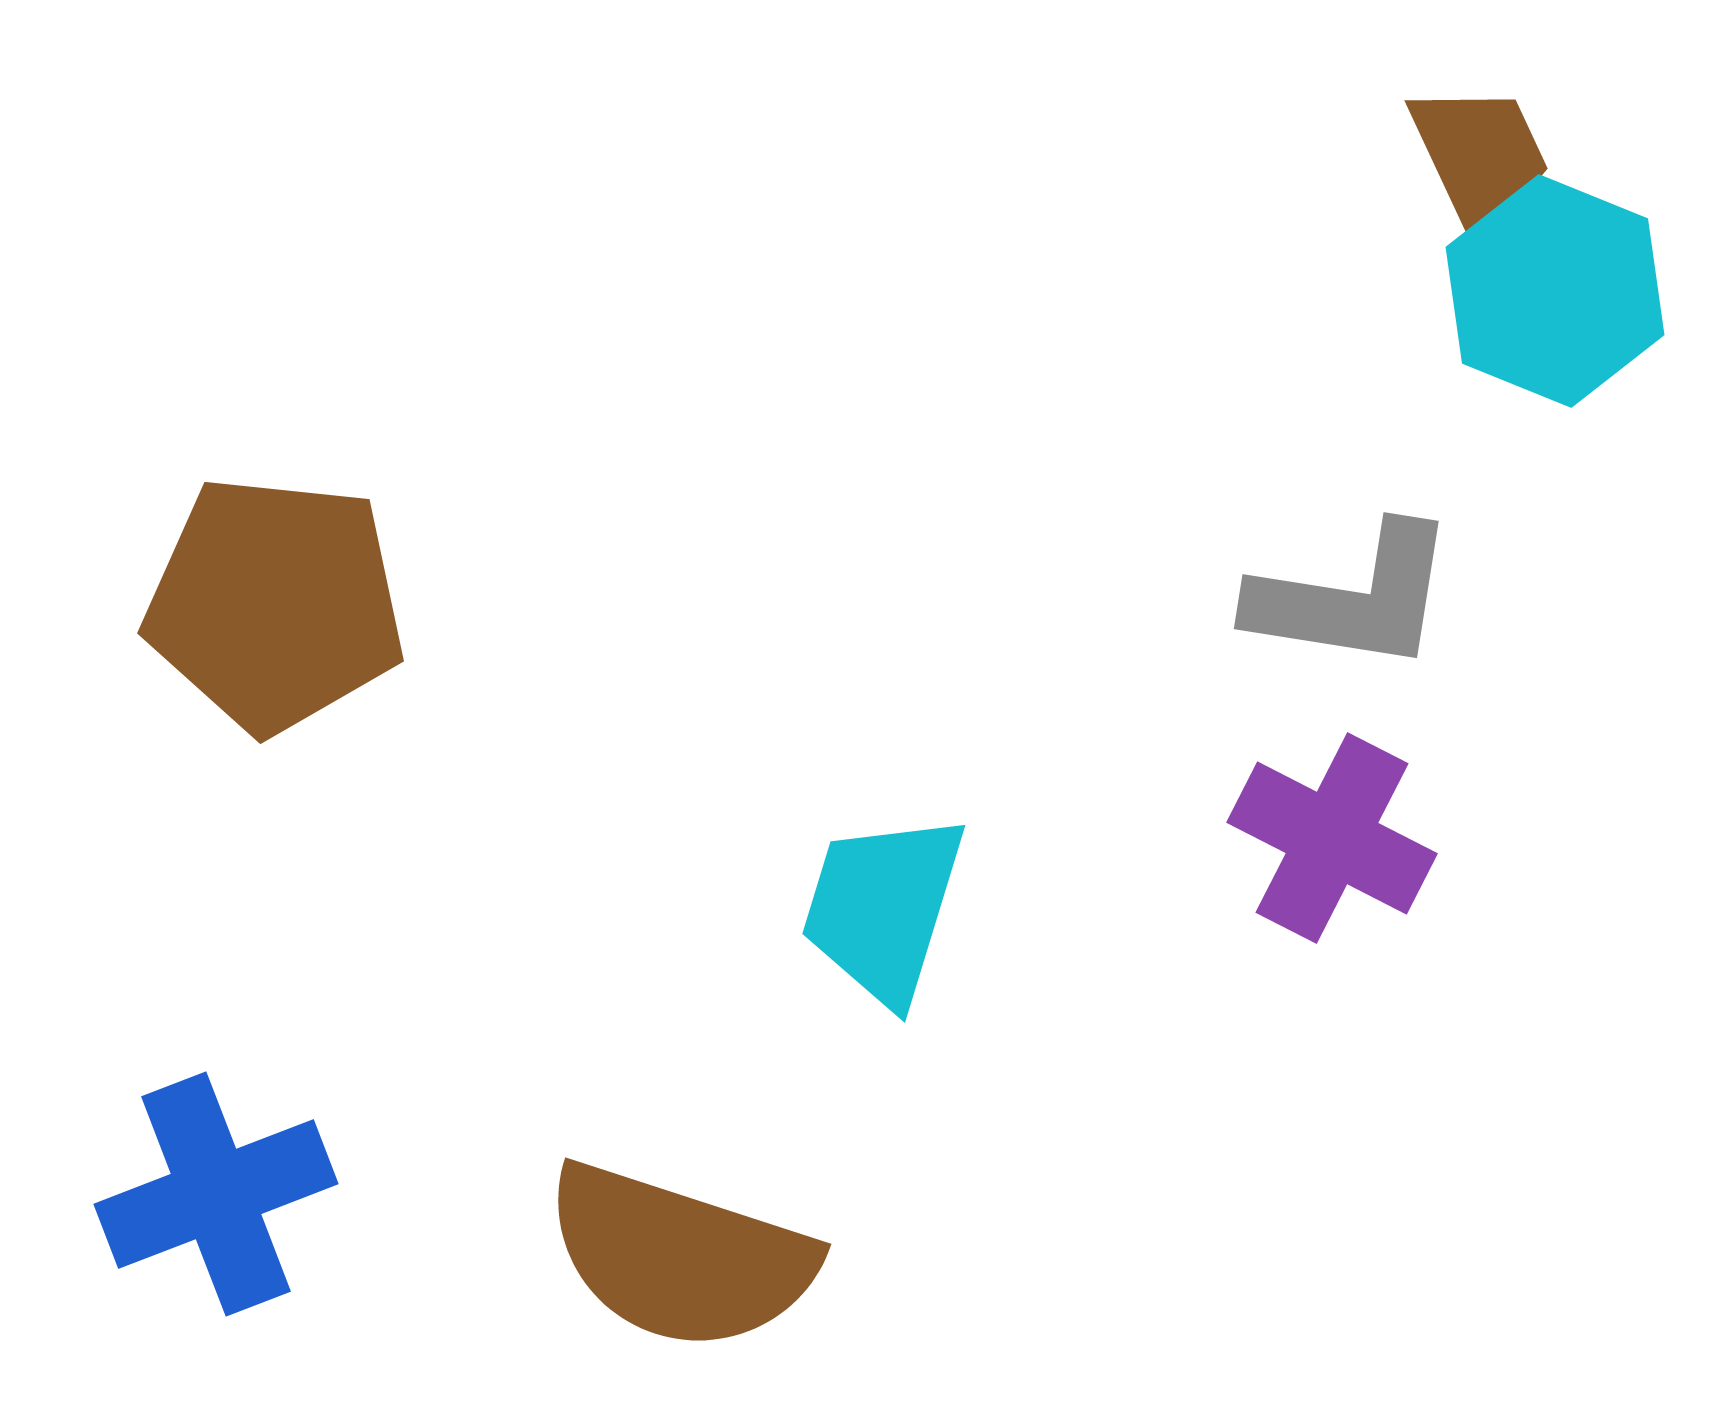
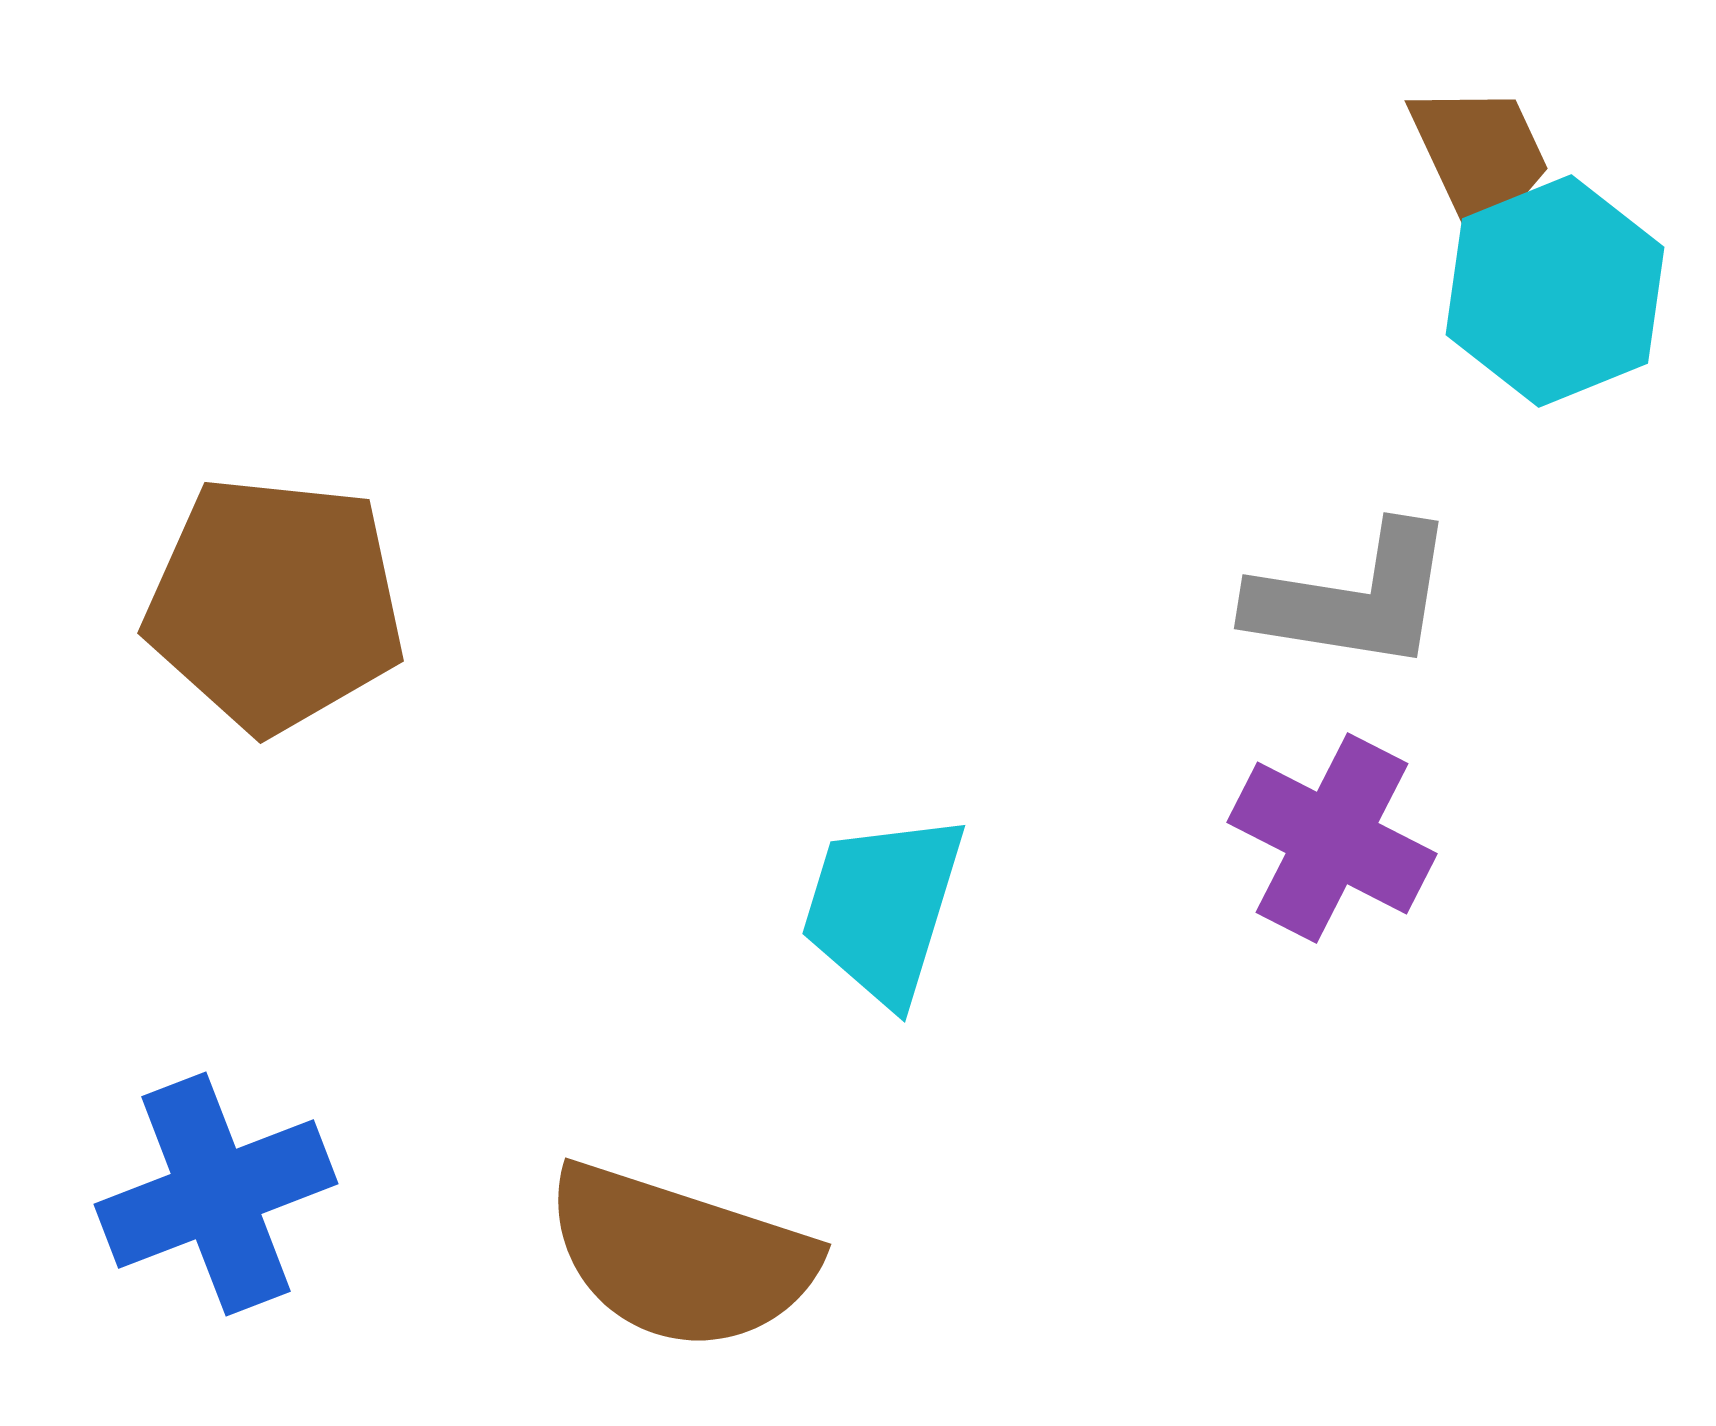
cyan hexagon: rotated 16 degrees clockwise
